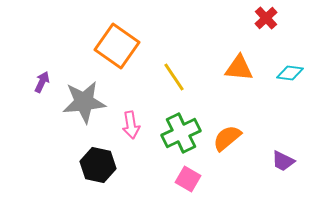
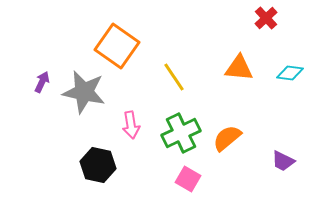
gray star: moved 10 px up; rotated 18 degrees clockwise
